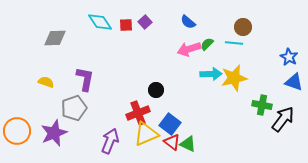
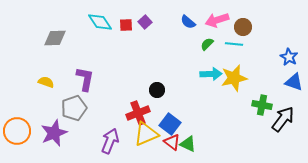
cyan line: moved 1 px down
pink arrow: moved 28 px right, 29 px up
black circle: moved 1 px right
